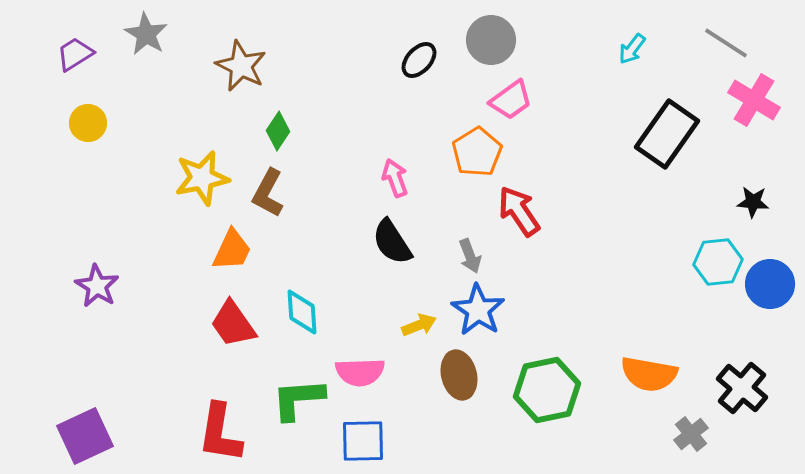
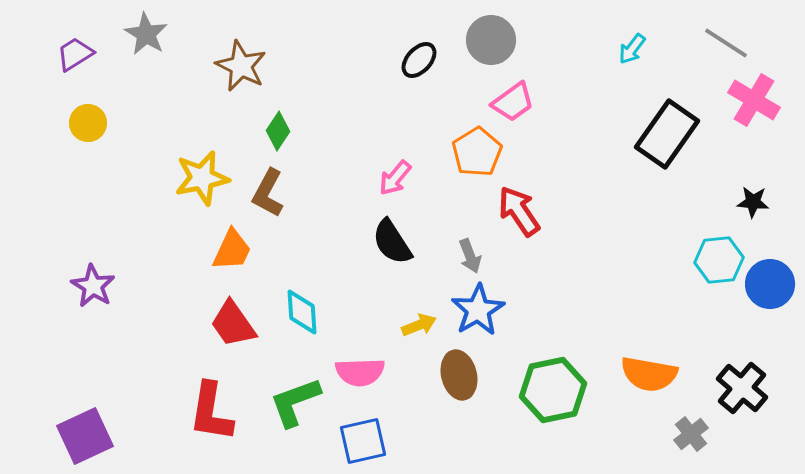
pink trapezoid: moved 2 px right, 2 px down
pink arrow: rotated 120 degrees counterclockwise
cyan hexagon: moved 1 px right, 2 px up
purple star: moved 4 px left
blue star: rotated 8 degrees clockwise
green hexagon: moved 6 px right
green L-shape: moved 3 px left, 3 px down; rotated 16 degrees counterclockwise
red L-shape: moved 9 px left, 21 px up
blue square: rotated 12 degrees counterclockwise
